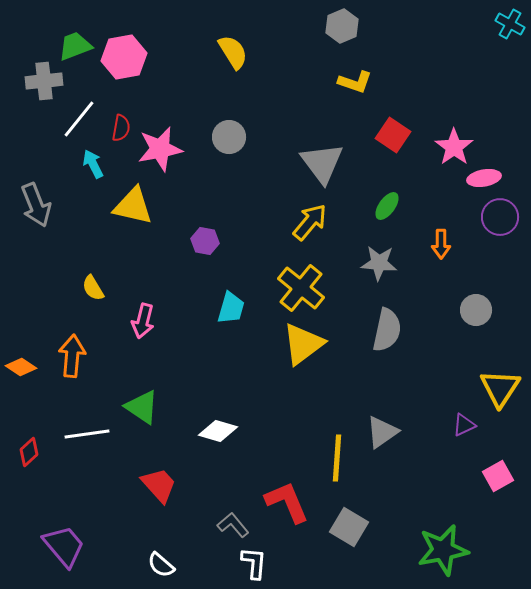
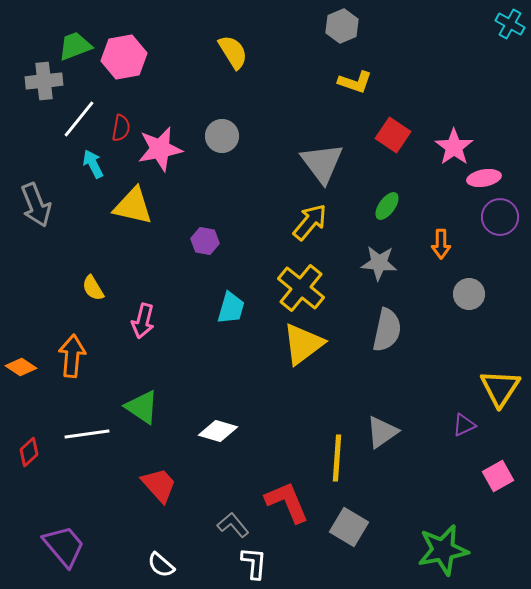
gray circle at (229, 137): moved 7 px left, 1 px up
gray circle at (476, 310): moved 7 px left, 16 px up
